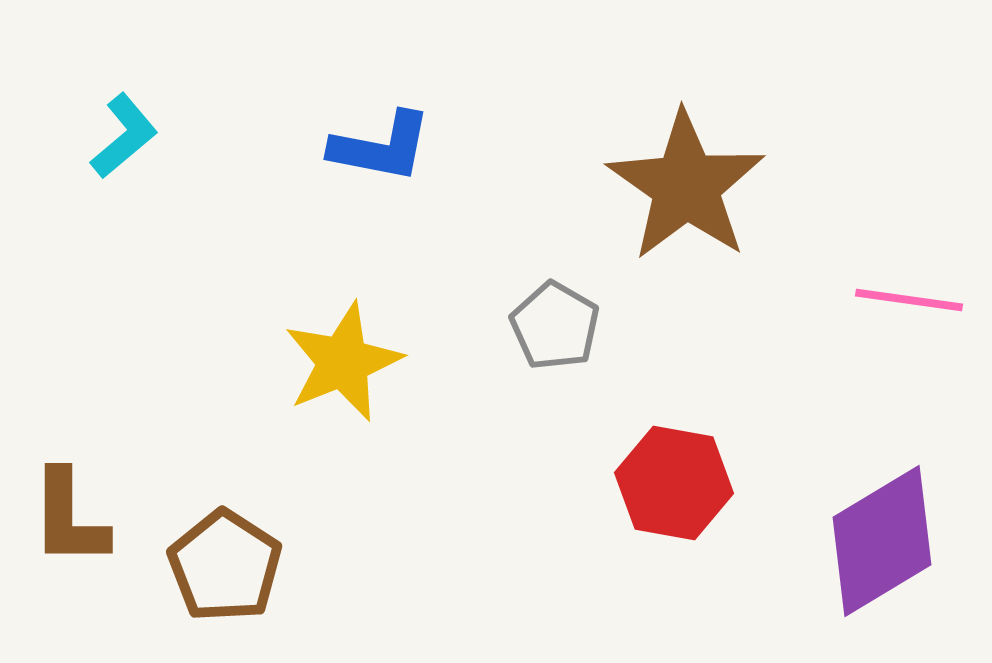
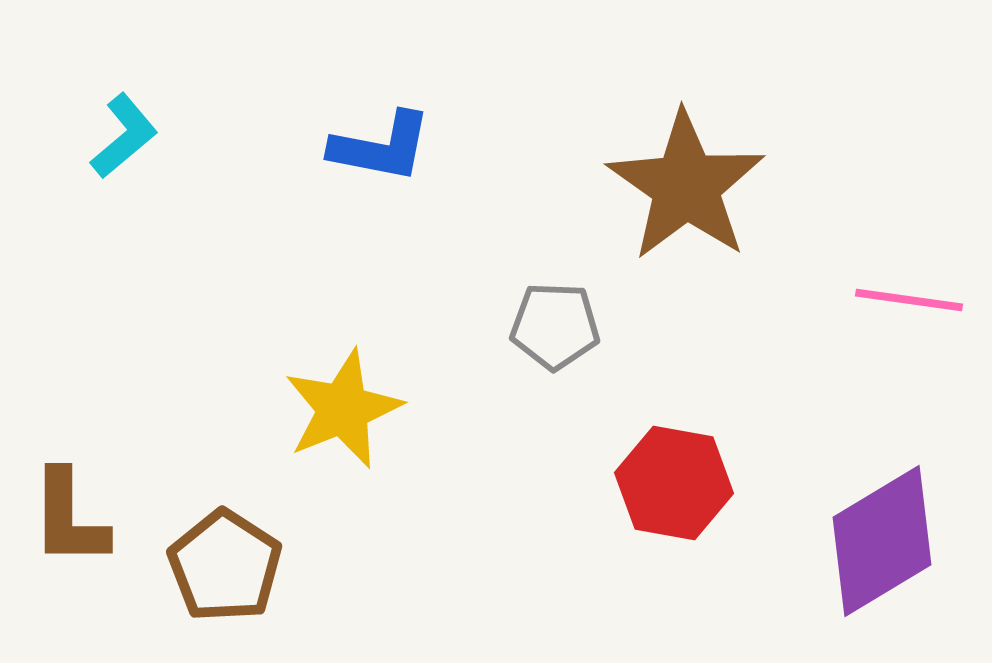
gray pentagon: rotated 28 degrees counterclockwise
yellow star: moved 47 px down
